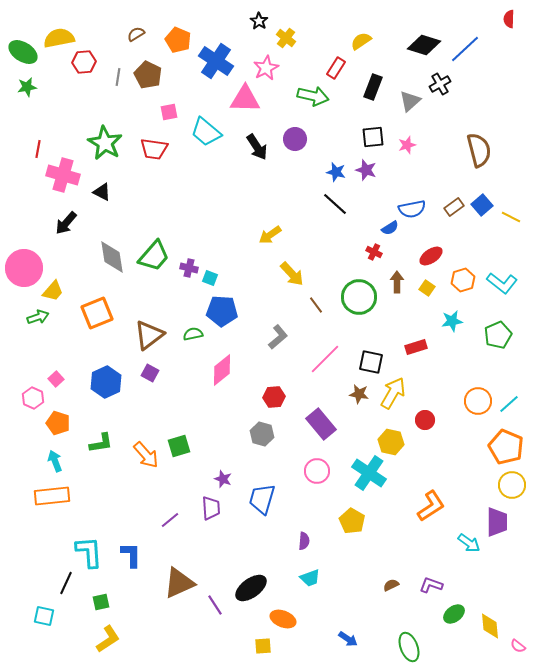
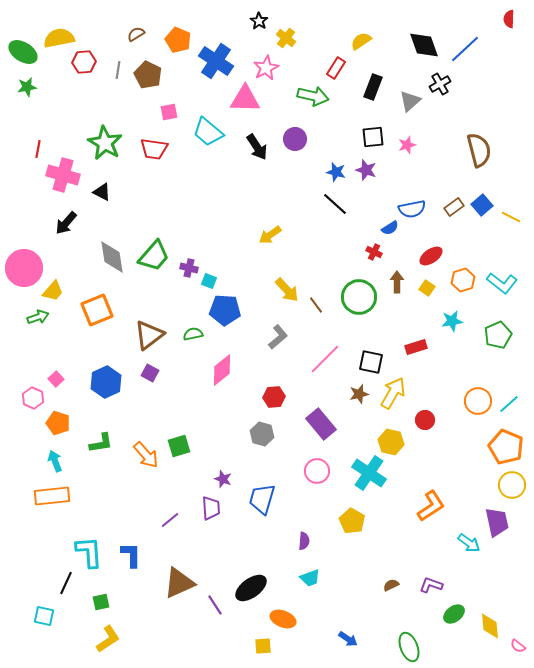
black diamond at (424, 45): rotated 52 degrees clockwise
gray line at (118, 77): moved 7 px up
cyan trapezoid at (206, 132): moved 2 px right
yellow arrow at (292, 274): moved 5 px left, 16 px down
cyan square at (210, 278): moved 1 px left, 3 px down
blue pentagon at (222, 311): moved 3 px right, 1 px up
orange square at (97, 313): moved 3 px up
brown star at (359, 394): rotated 24 degrees counterclockwise
purple trapezoid at (497, 522): rotated 12 degrees counterclockwise
